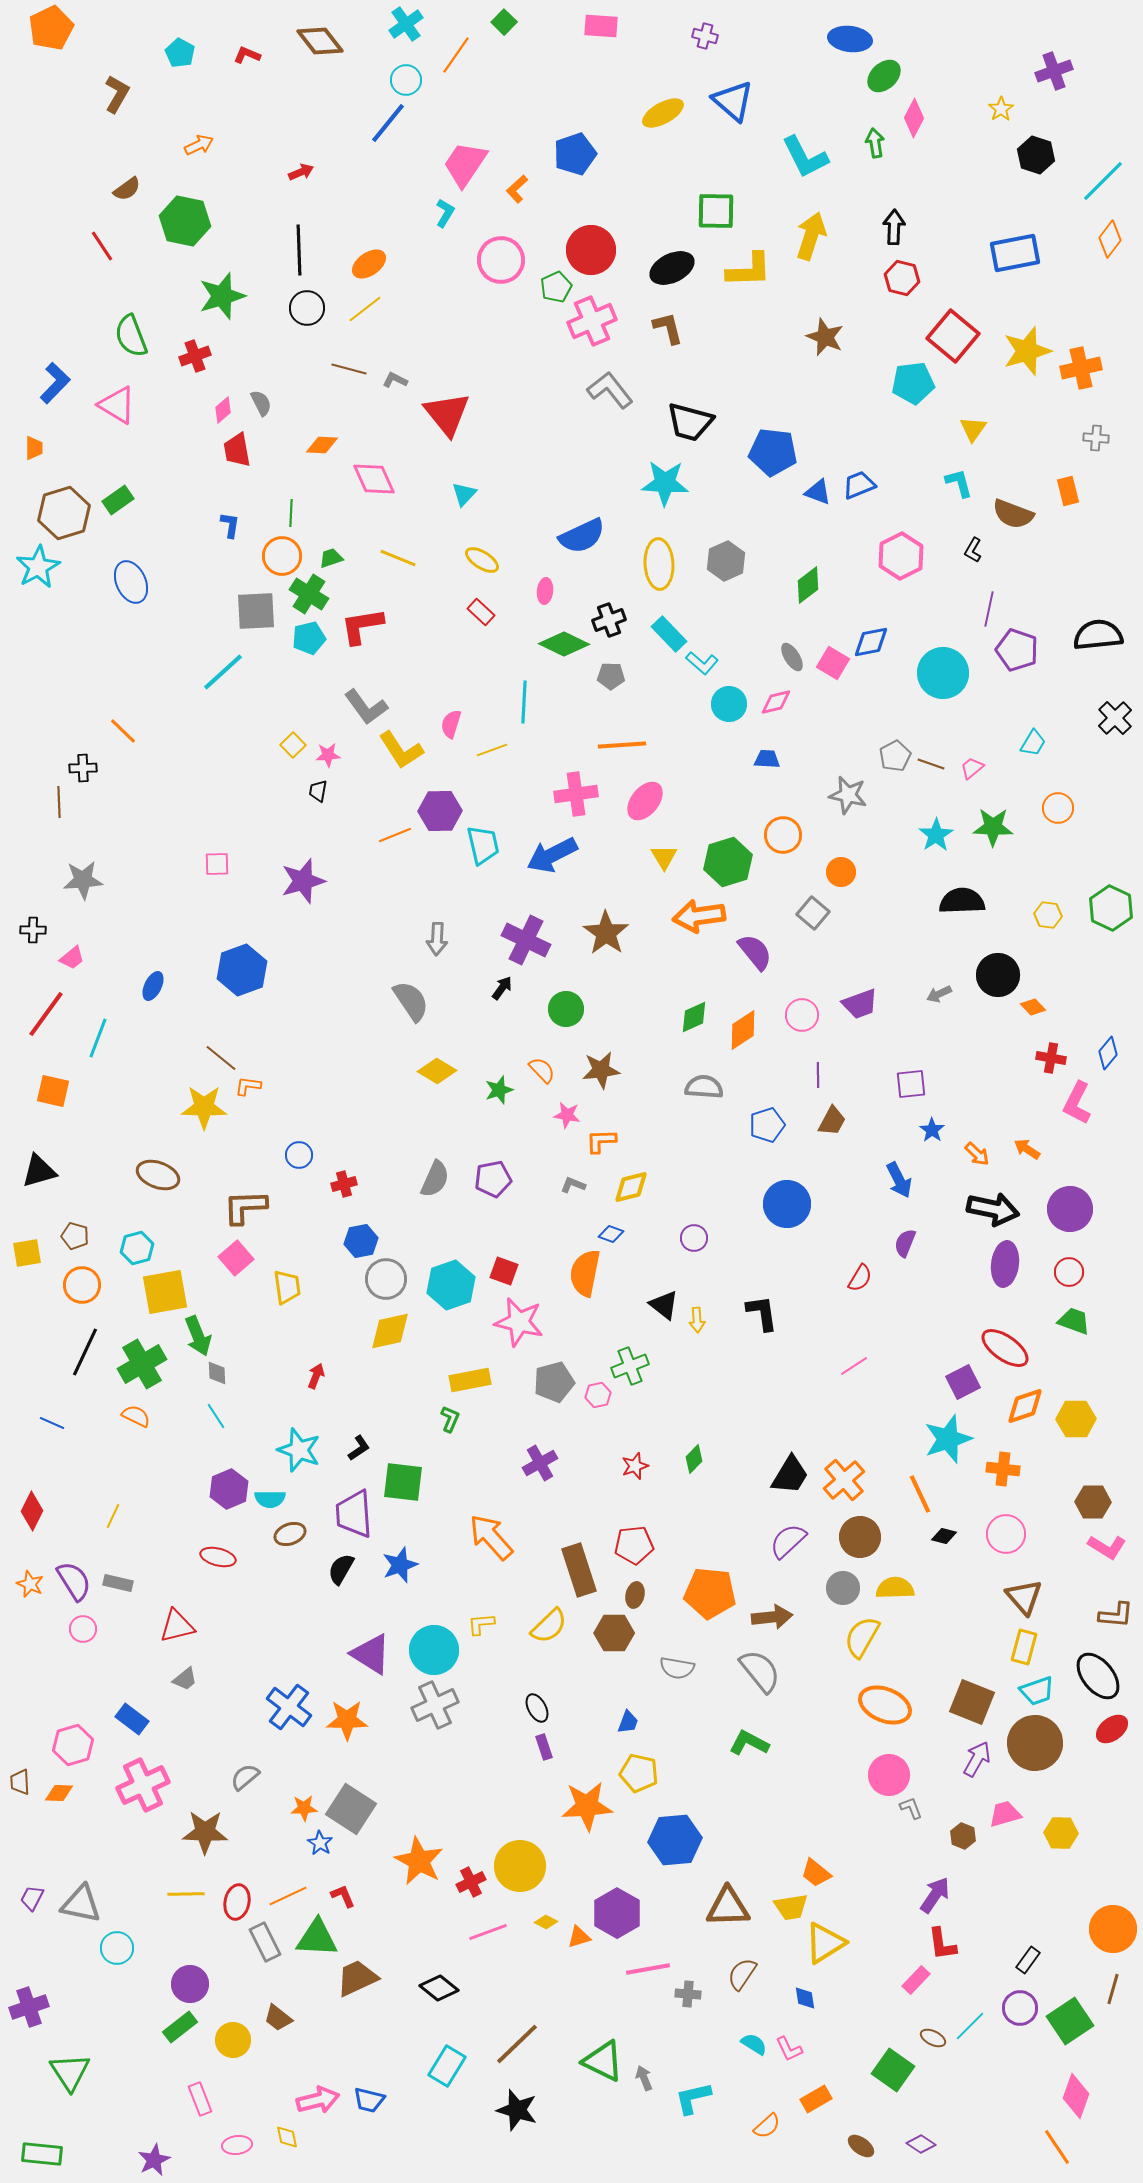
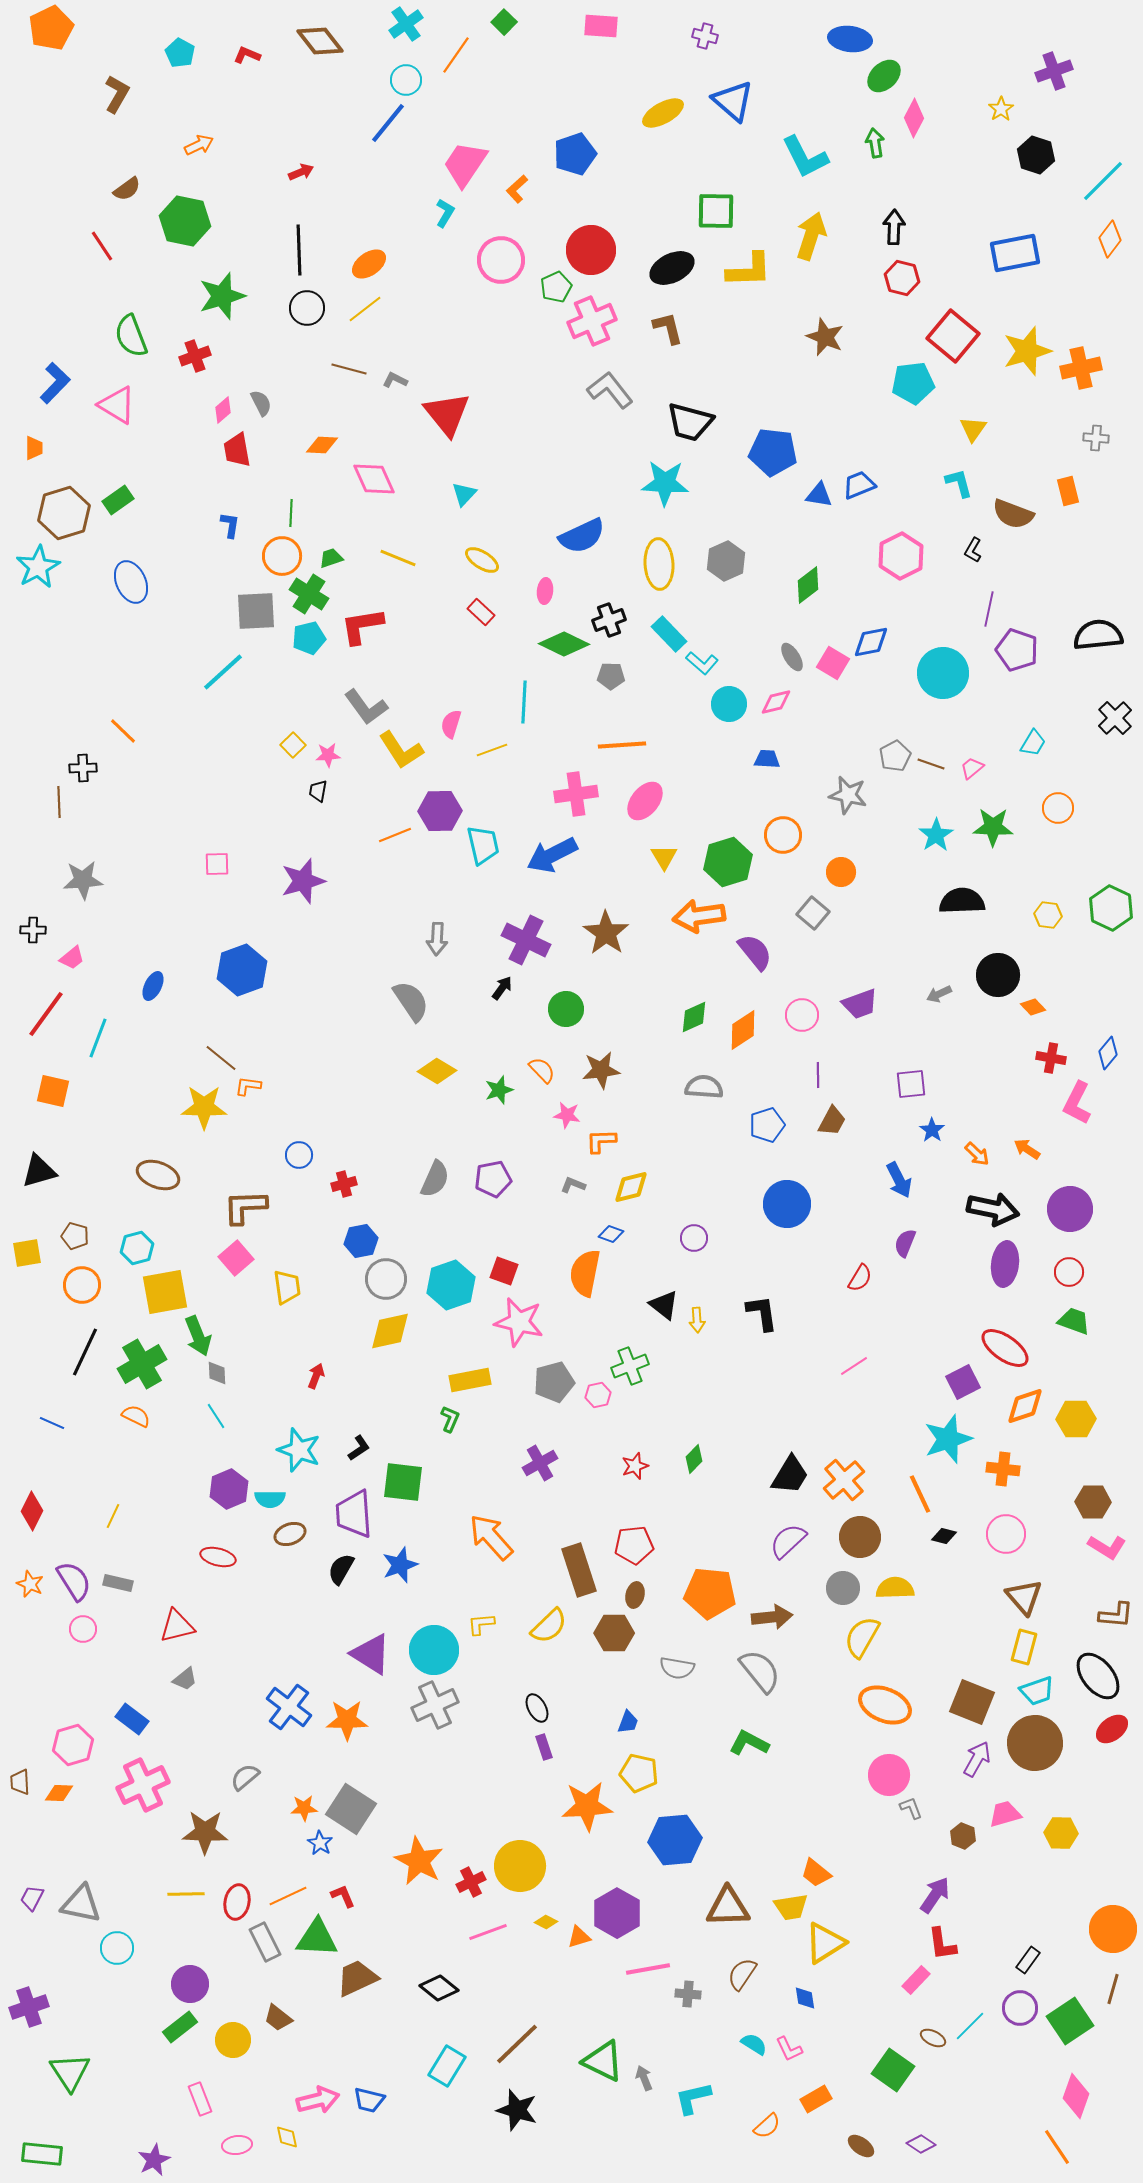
blue triangle at (818, 492): moved 1 px right, 3 px down; rotated 12 degrees counterclockwise
